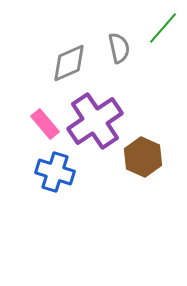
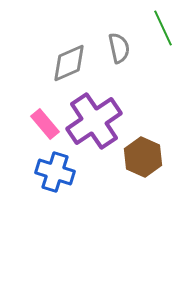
green line: rotated 66 degrees counterclockwise
purple cross: moved 1 px left
